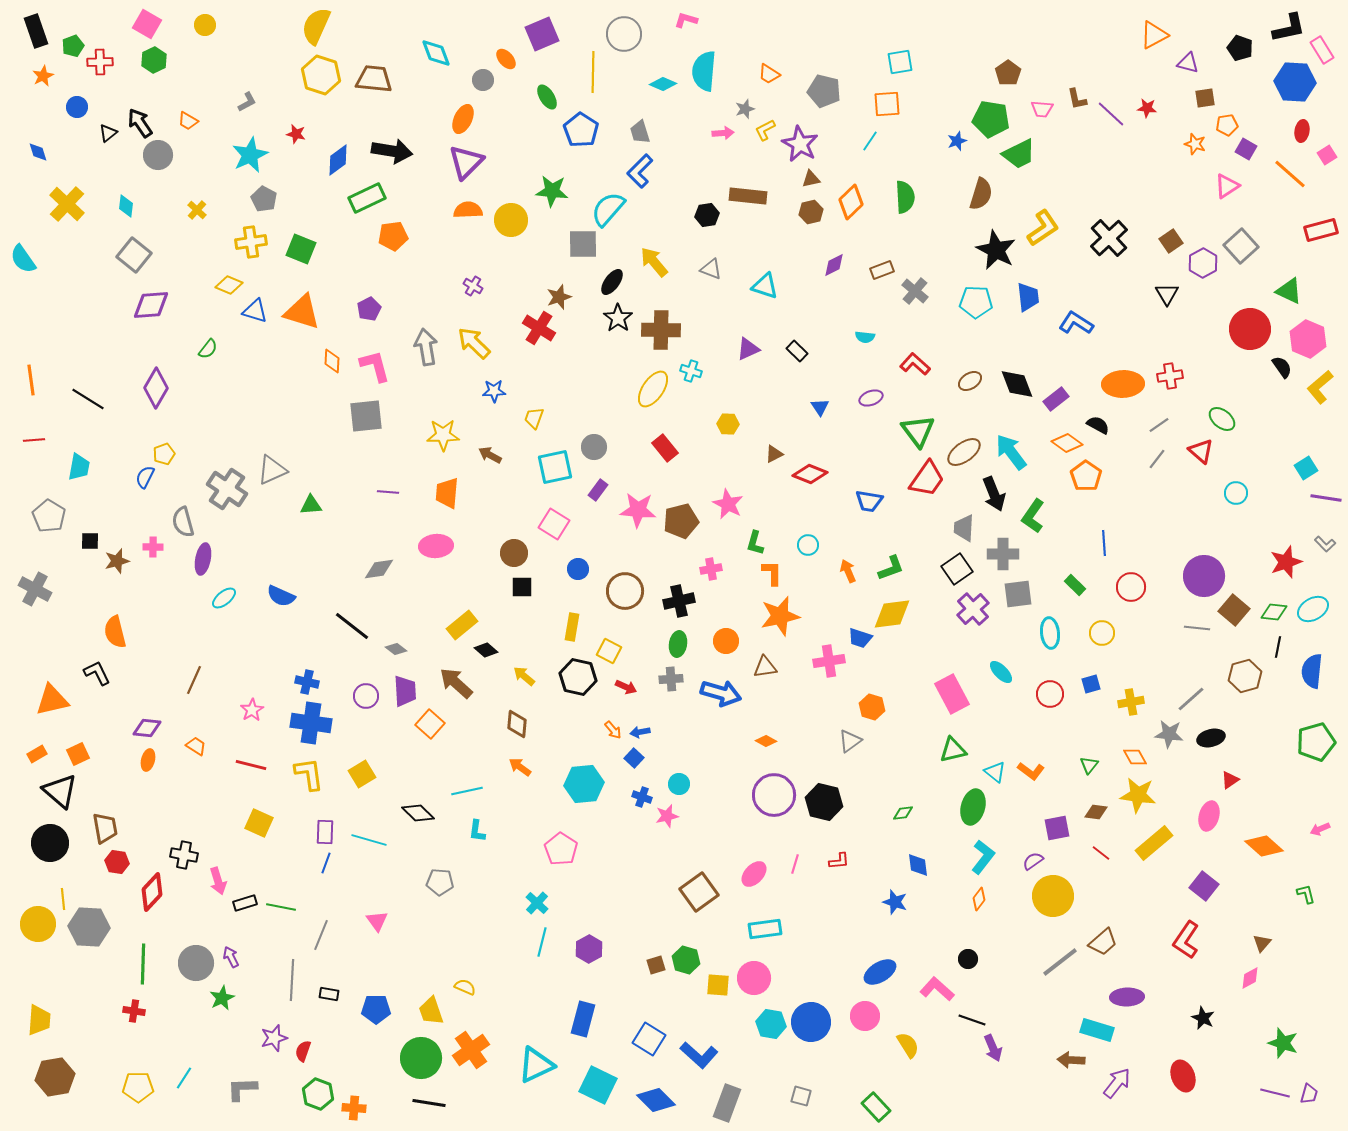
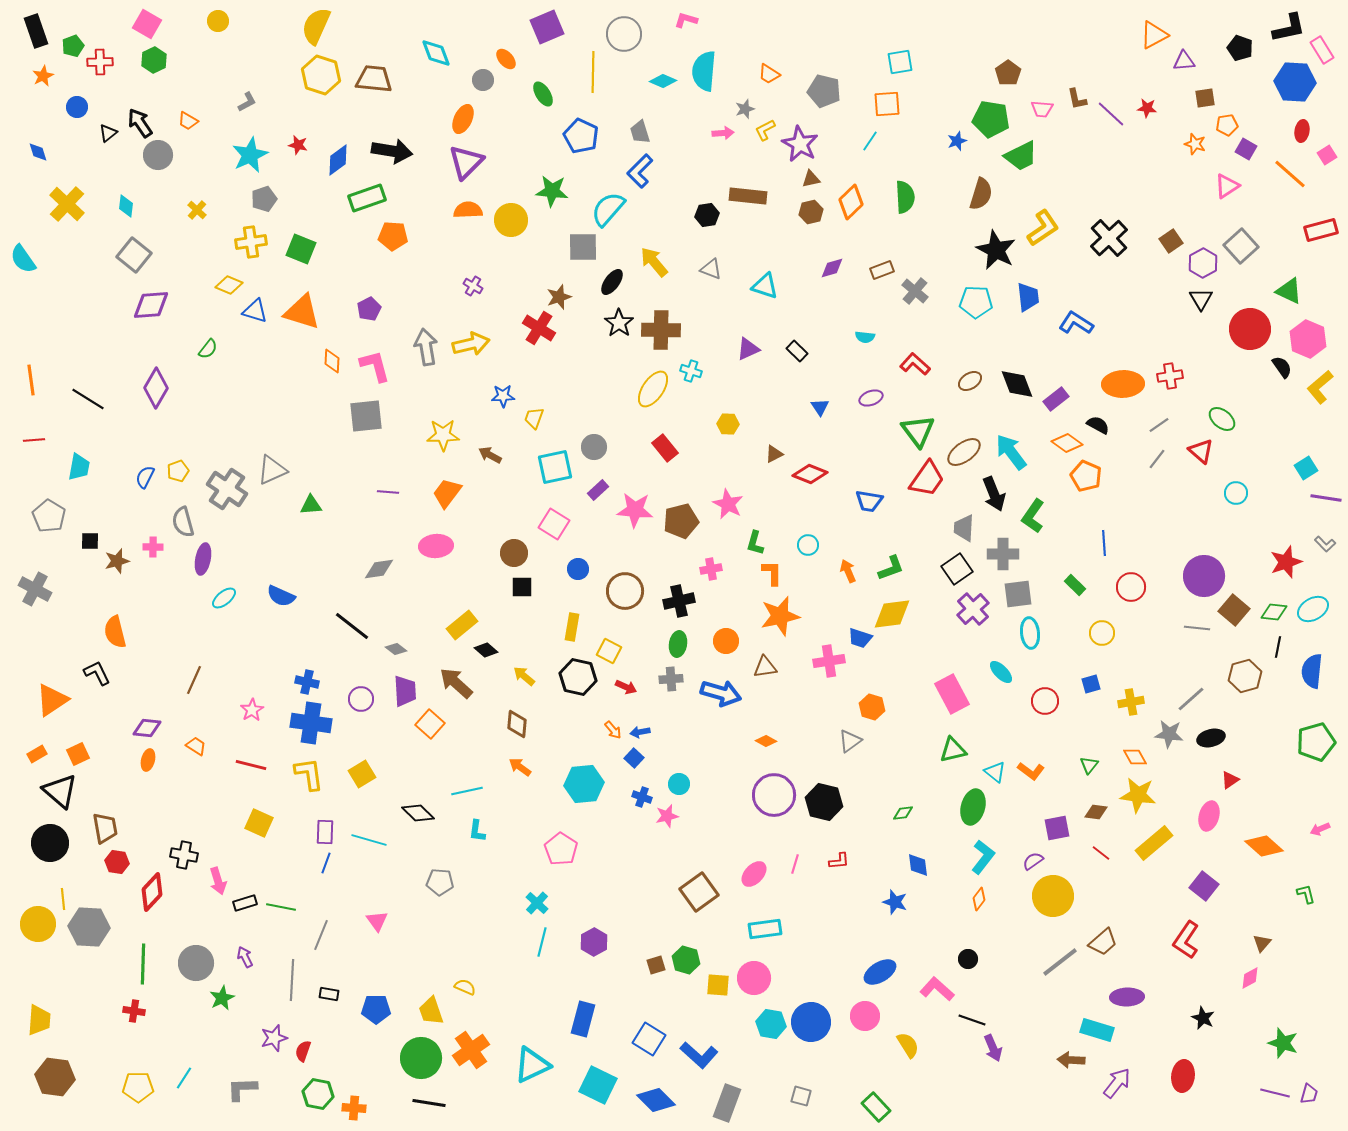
yellow circle at (205, 25): moved 13 px right, 4 px up
purple square at (542, 34): moved 5 px right, 7 px up
purple triangle at (1188, 63): moved 4 px left, 2 px up; rotated 20 degrees counterclockwise
cyan diamond at (663, 84): moved 3 px up
green ellipse at (547, 97): moved 4 px left, 3 px up
blue pentagon at (581, 130): moved 6 px down; rotated 8 degrees counterclockwise
red star at (296, 134): moved 2 px right, 11 px down
green trapezoid at (1019, 154): moved 2 px right, 2 px down
green rectangle at (367, 198): rotated 6 degrees clockwise
gray pentagon at (264, 199): rotated 25 degrees clockwise
orange pentagon at (393, 236): rotated 12 degrees clockwise
gray square at (583, 244): moved 3 px down
purple diamond at (834, 265): moved 2 px left, 3 px down; rotated 10 degrees clockwise
black triangle at (1167, 294): moved 34 px right, 5 px down
black star at (618, 318): moved 1 px right, 5 px down
yellow arrow at (474, 343): moved 3 px left, 1 px down; rotated 123 degrees clockwise
blue star at (494, 391): moved 9 px right, 5 px down
yellow pentagon at (164, 454): moved 14 px right, 17 px down
orange pentagon at (1086, 476): rotated 12 degrees counterclockwise
purple rectangle at (598, 490): rotated 10 degrees clockwise
orange trapezoid at (447, 493): rotated 32 degrees clockwise
pink star at (638, 510): moved 3 px left
cyan ellipse at (1050, 633): moved 20 px left
red circle at (1050, 694): moved 5 px left, 7 px down
purple circle at (366, 696): moved 5 px left, 3 px down
orange triangle at (52, 700): rotated 21 degrees counterclockwise
purple hexagon at (589, 949): moved 5 px right, 7 px up
purple arrow at (231, 957): moved 14 px right
cyan triangle at (536, 1065): moved 4 px left
red ellipse at (1183, 1076): rotated 28 degrees clockwise
brown hexagon at (55, 1077): rotated 18 degrees clockwise
green hexagon at (318, 1094): rotated 8 degrees counterclockwise
